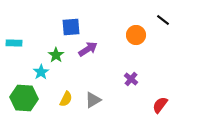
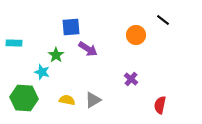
purple arrow: rotated 66 degrees clockwise
cyan star: moved 1 px right; rotated 21 degrees counterclockwise
yellow semicircle: moved 1 px right, 1 px down; rotated 105 degrees counterclockwise
red semicircle: rotated 24 degrees counterclockwise
